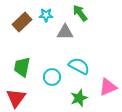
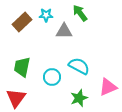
gray triangle: moved 1 px left, 1 px up
